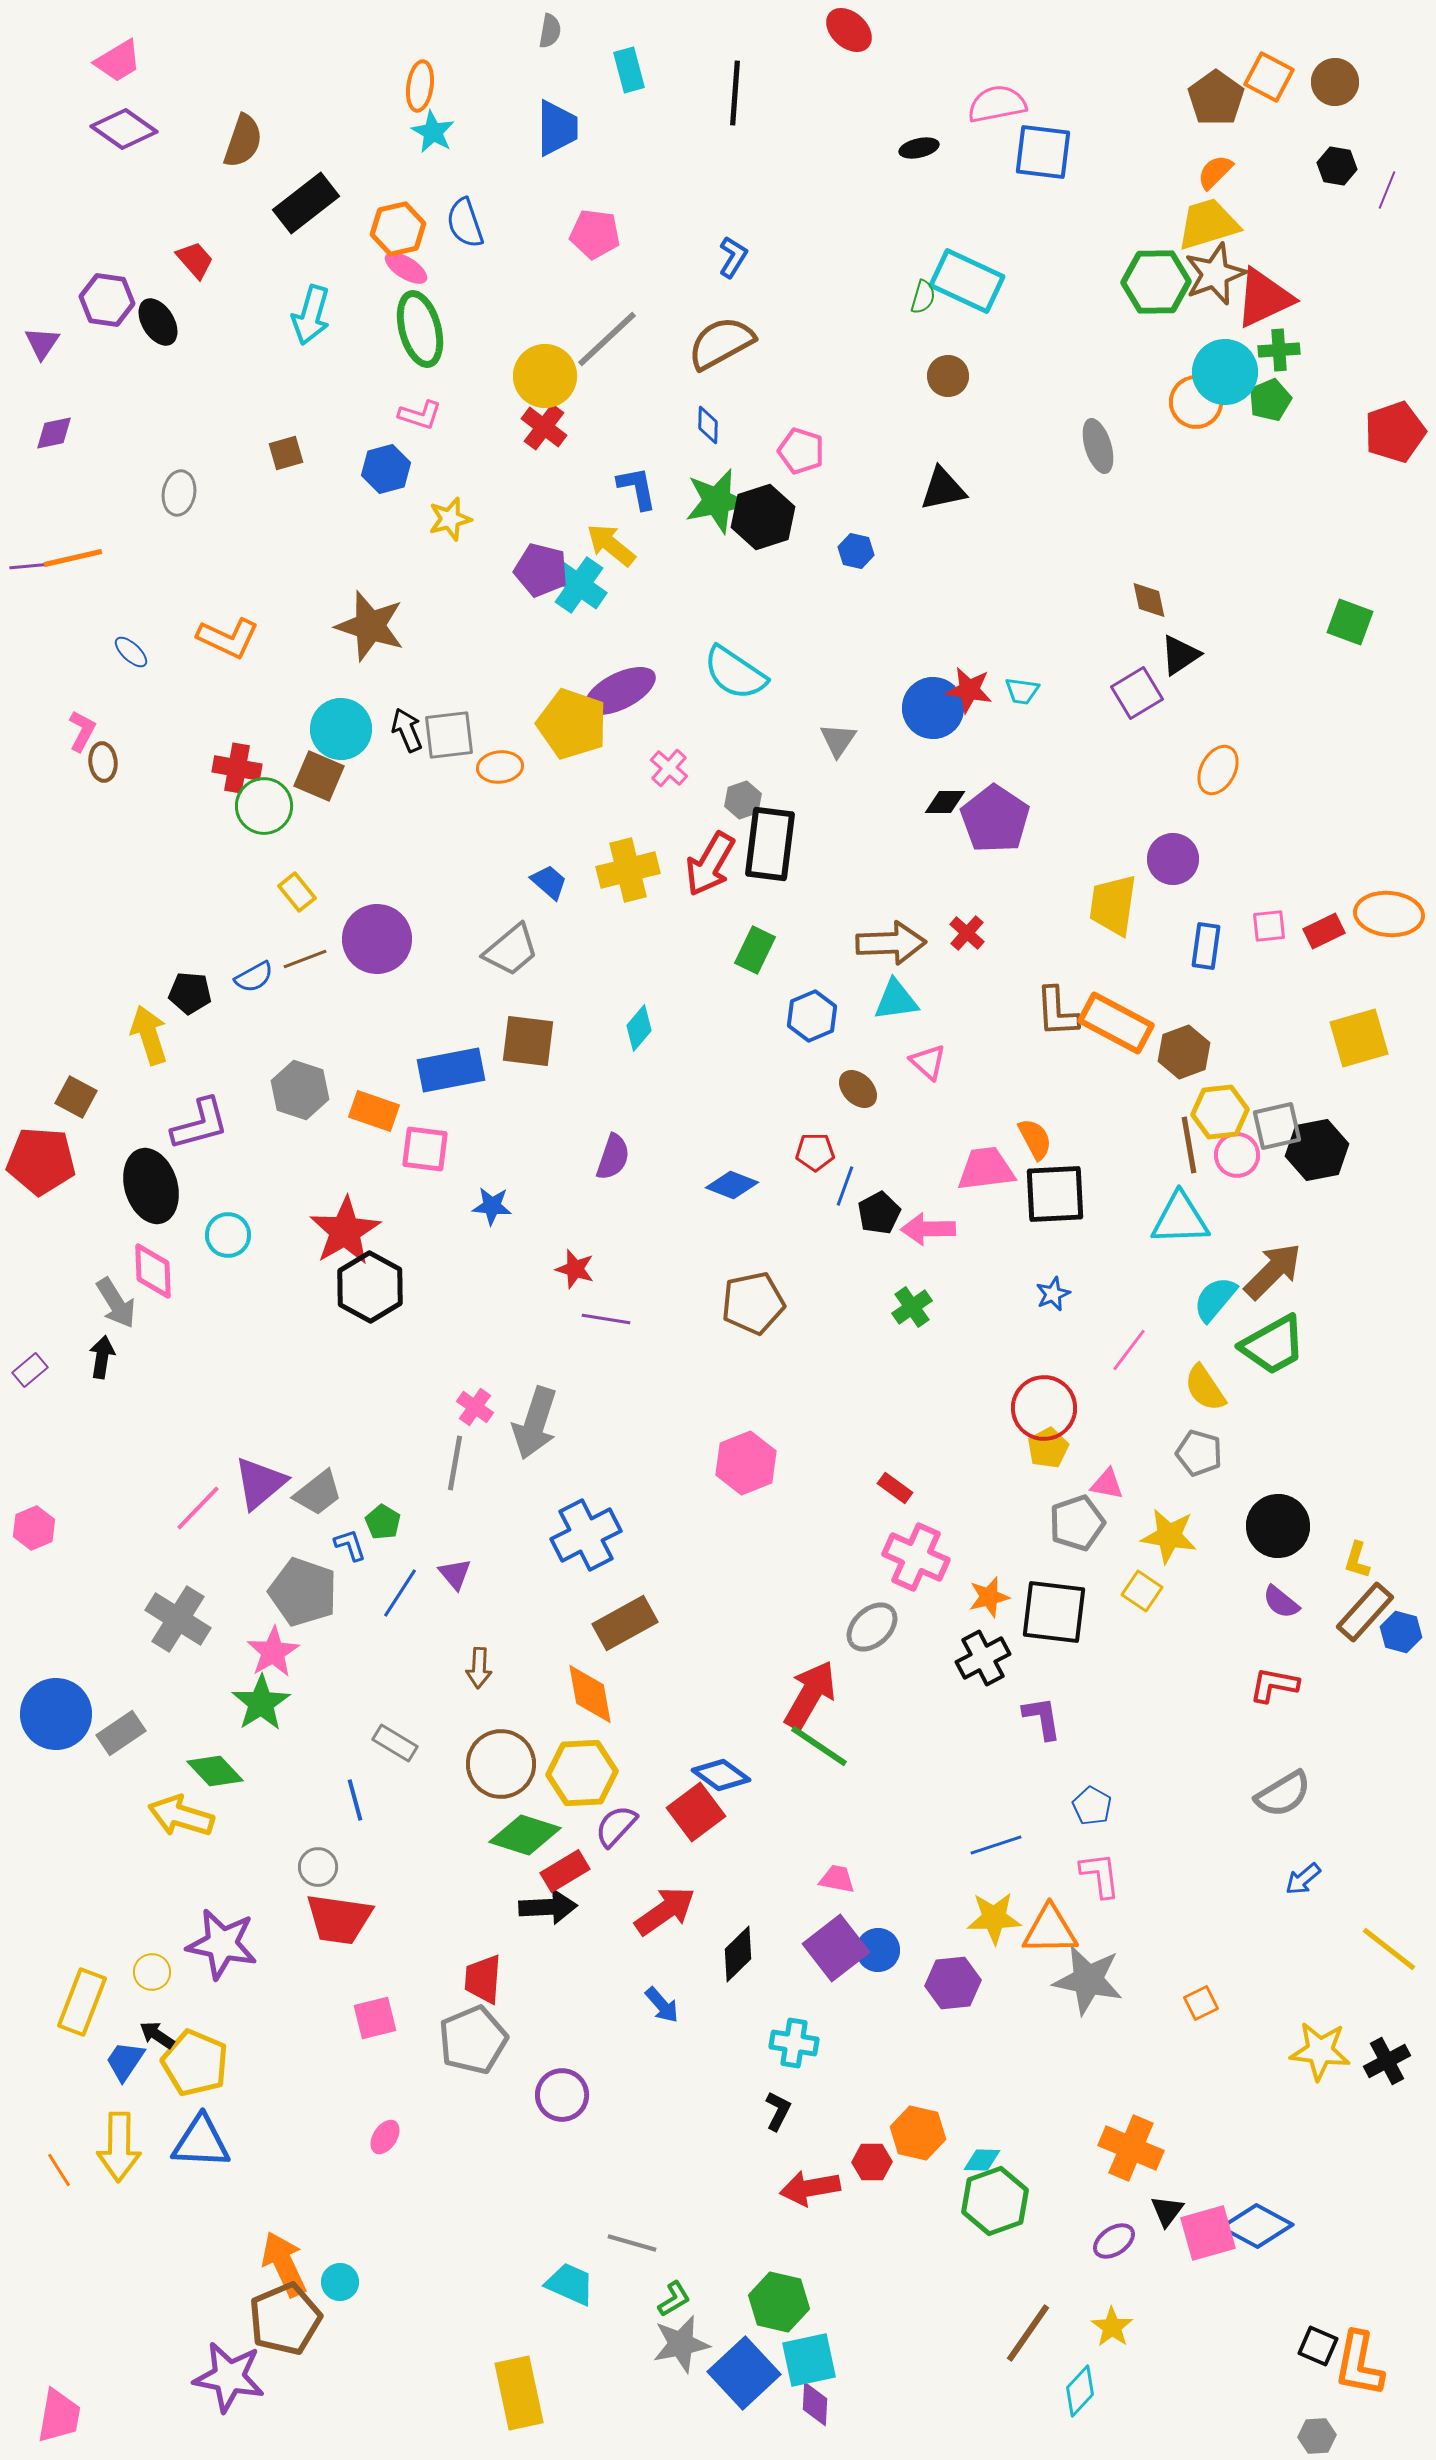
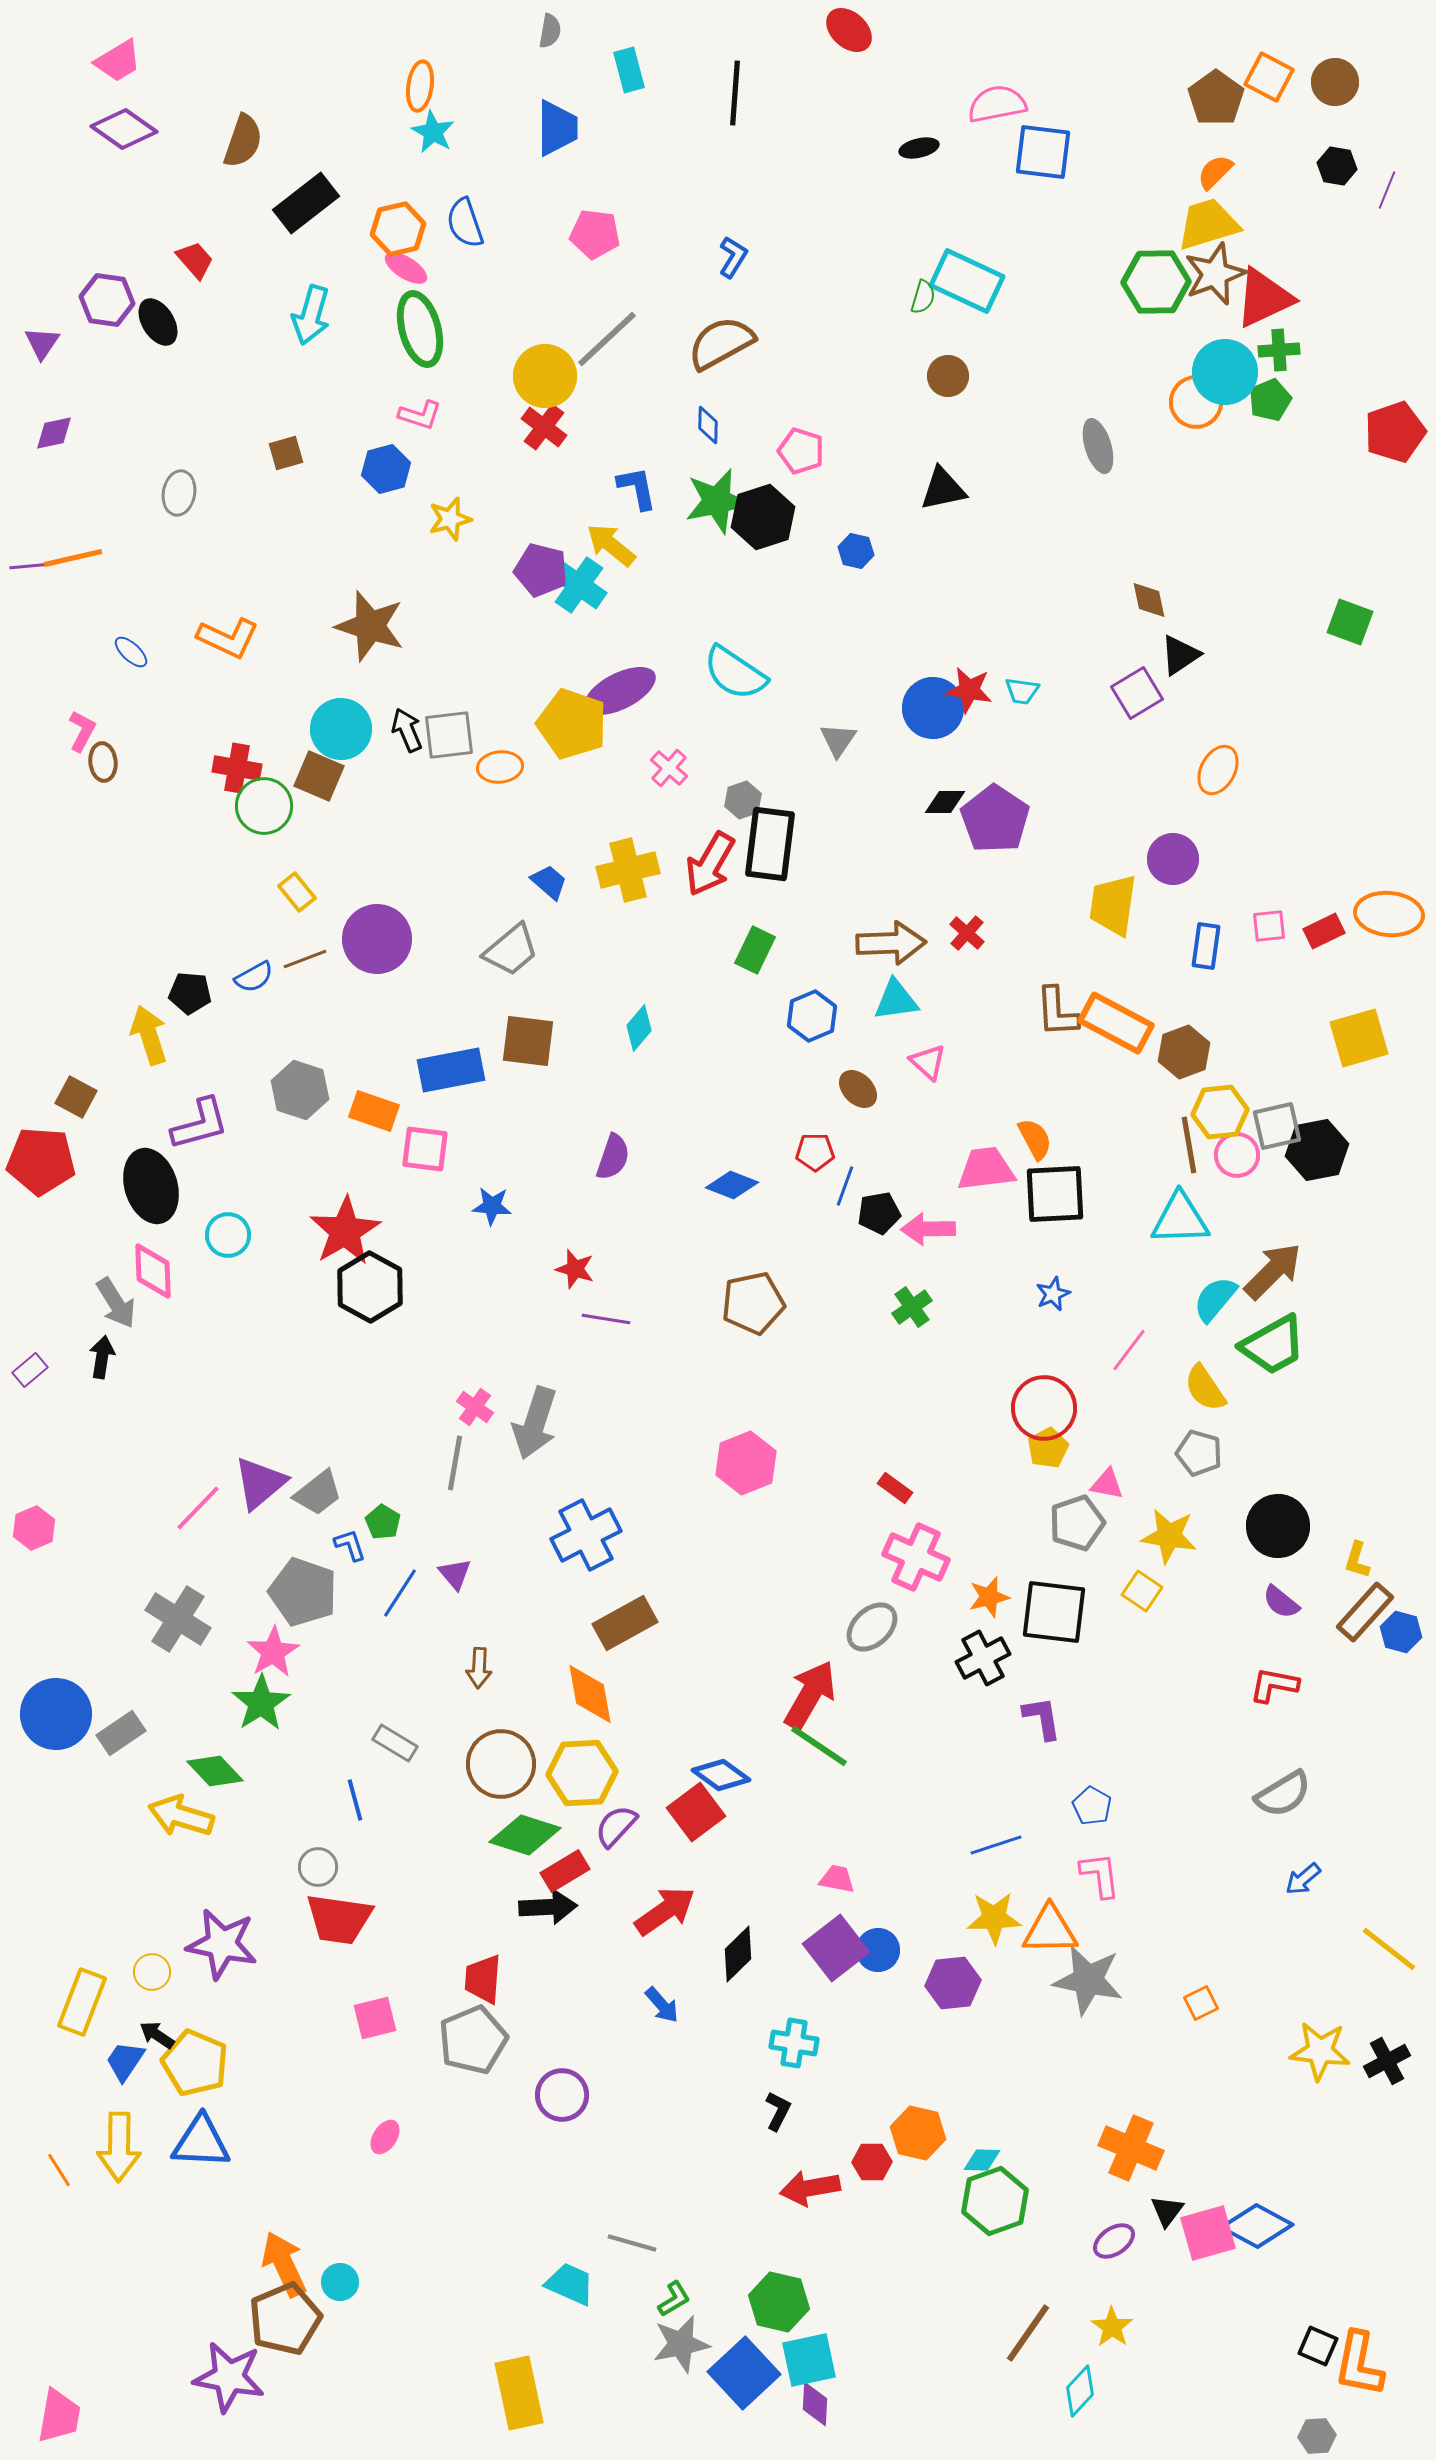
black pentagon at (879, 1213): rotated 18 degrees clockwise
